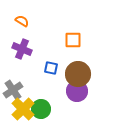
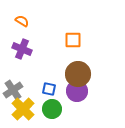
blue square: moved 2 px left, 21 px down
green circle: moved 11 px right
